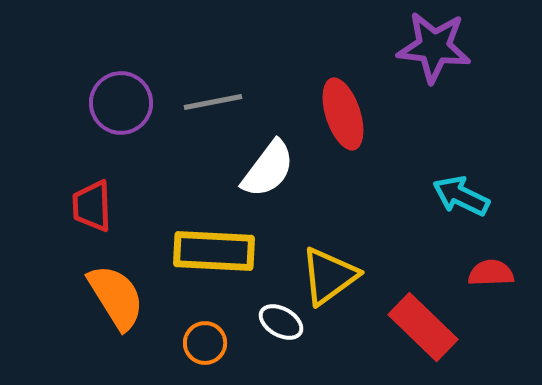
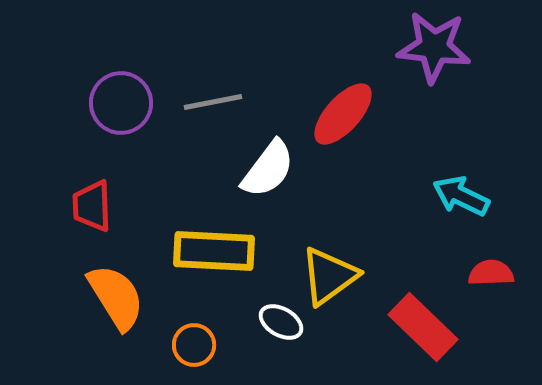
red ellipse: rotated 60 degrees clockwise
orange circle: moved 11 px left, 2 px down
